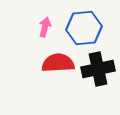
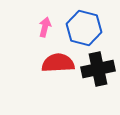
blue hexagon: rotated 20 degrees clockwise
